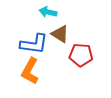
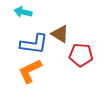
cyan arrow: moved 25 px left
orange L-shape: rotated 36 degrees clockwise
